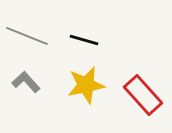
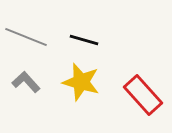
gray line: moved 1 px left, 1 px down
yellow star: moved 5 px left, 3 px up; rotated 27 degrees clockwise
